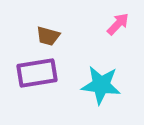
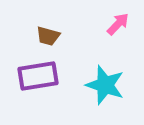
purple rectangle: moved 1 px right, 3 px down
cyan star: moved 4 px right; rotated 12 degrees clockwise
